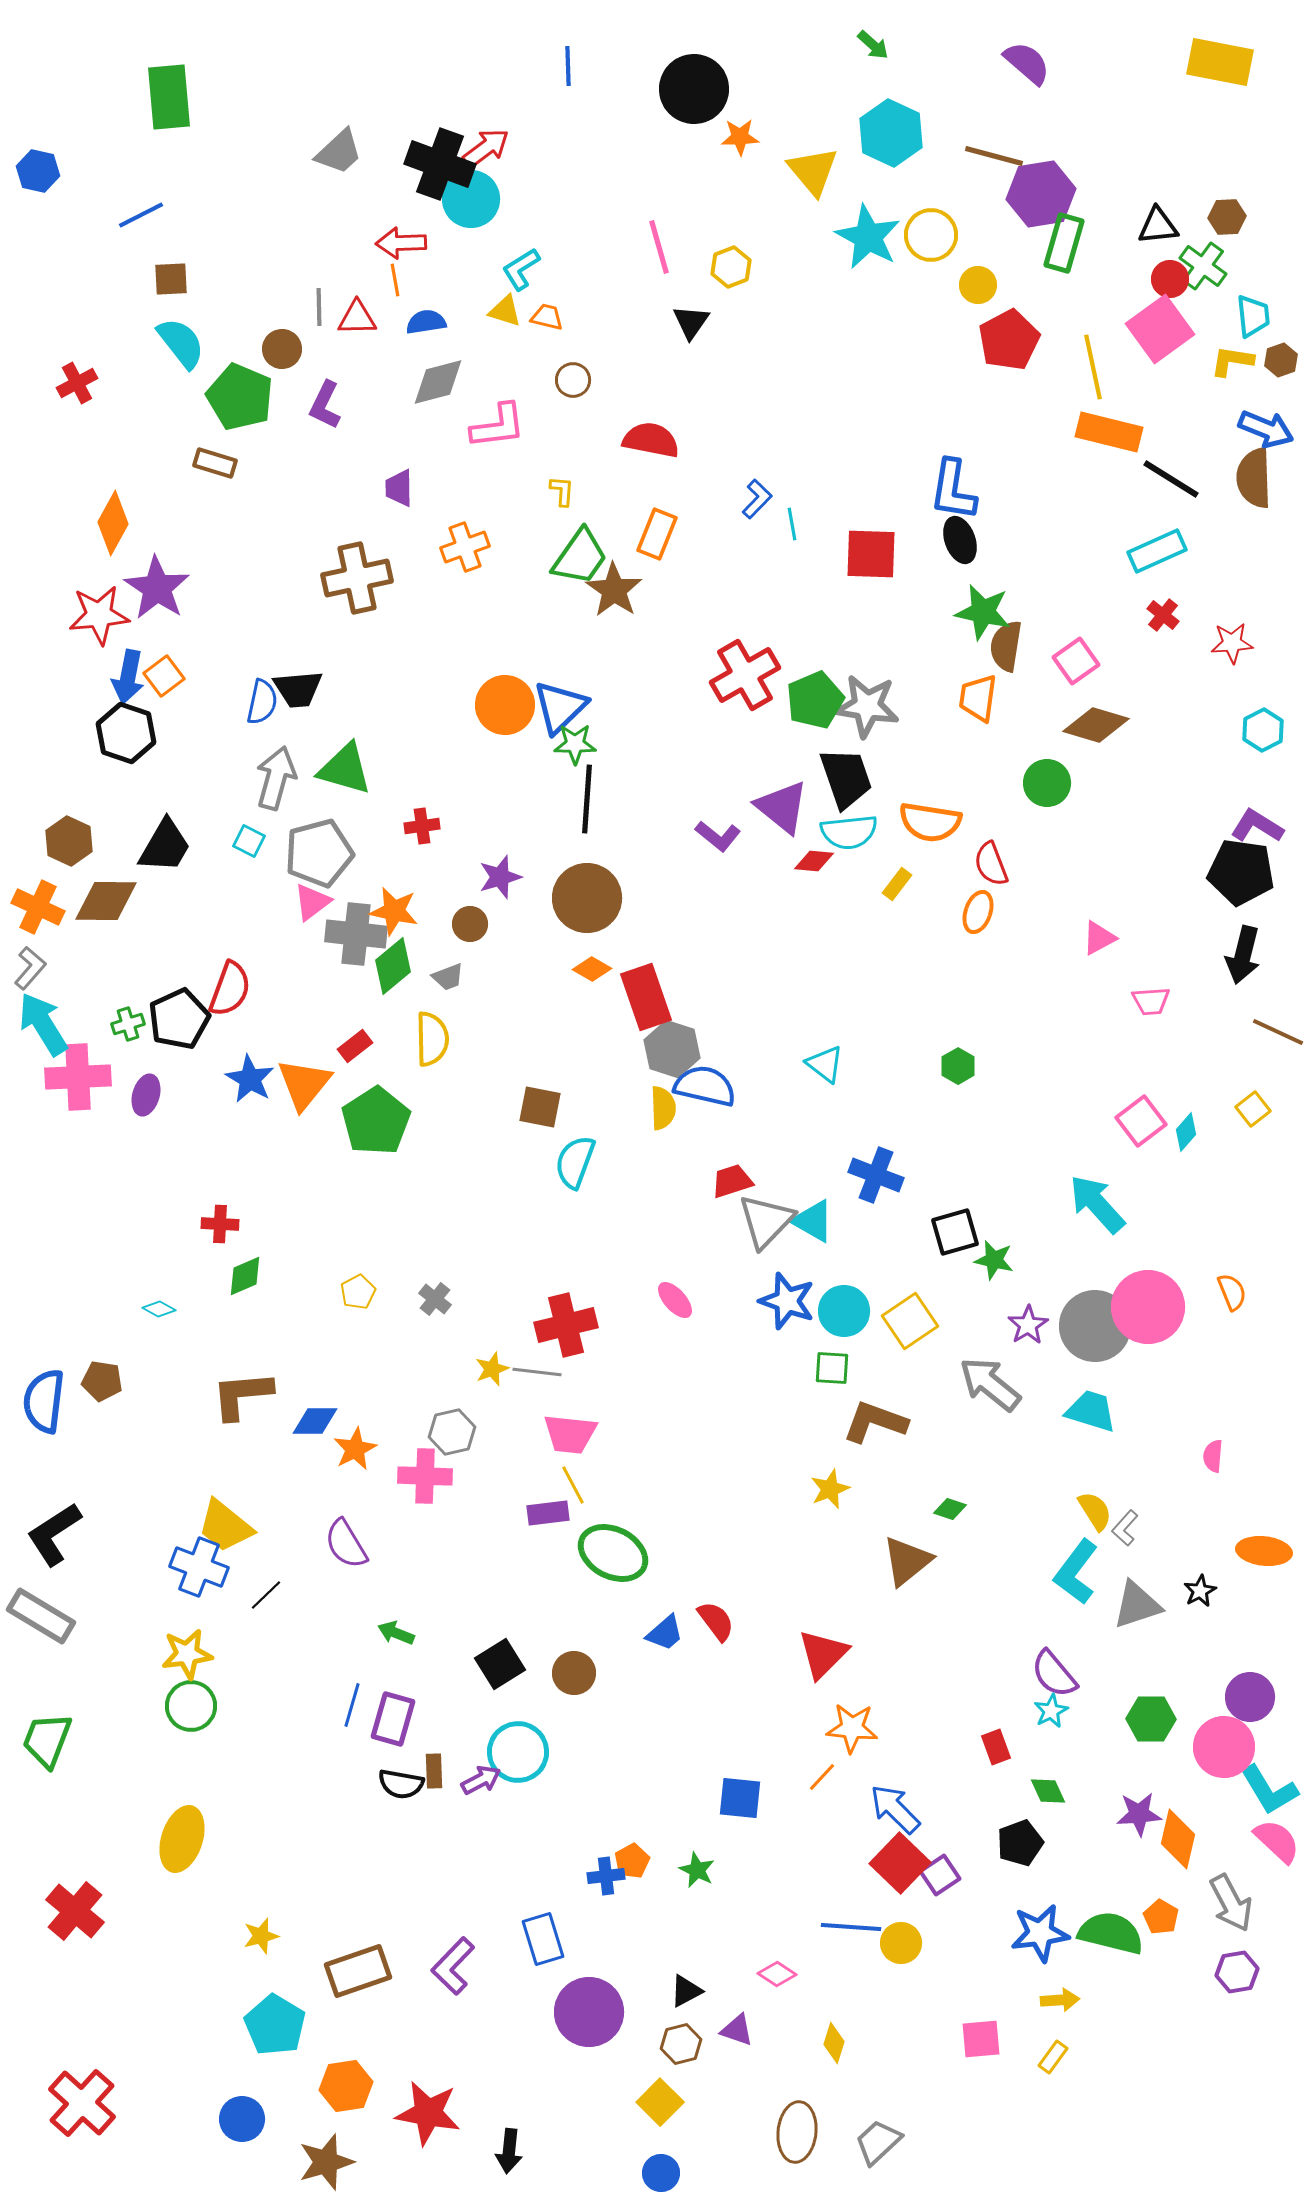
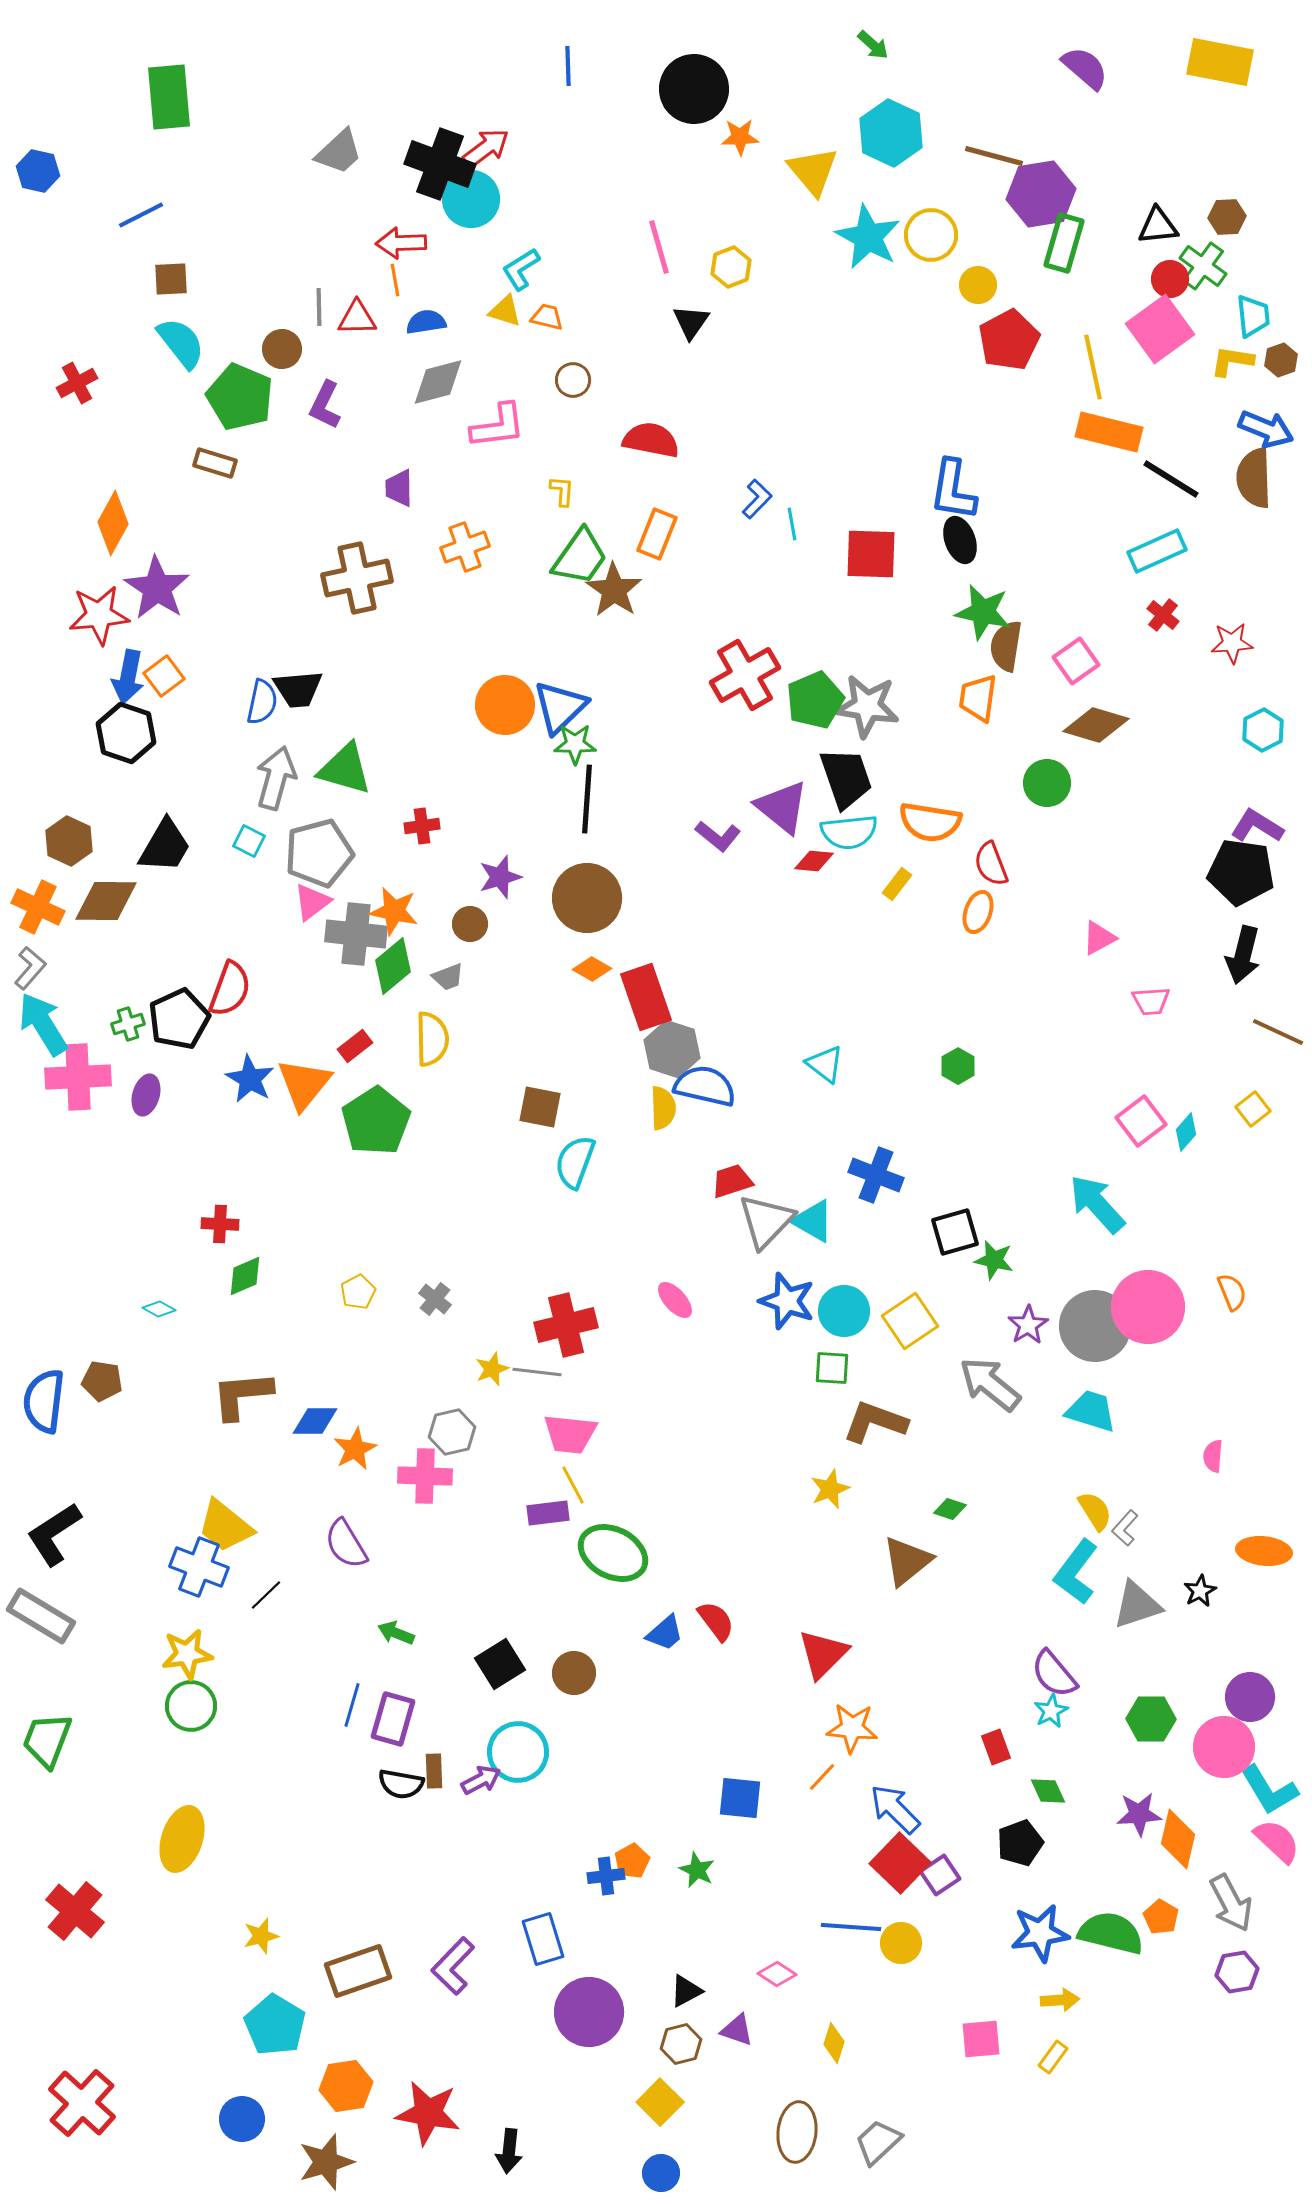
purple semicircle at (1027, 63): moved 58 px right, 5 px down
